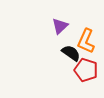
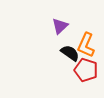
orange L-shape: moved 4 px down
black semicircle: moved 1 px left
